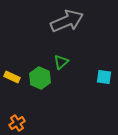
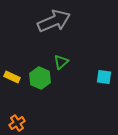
gray arrow: moved 13 px left
